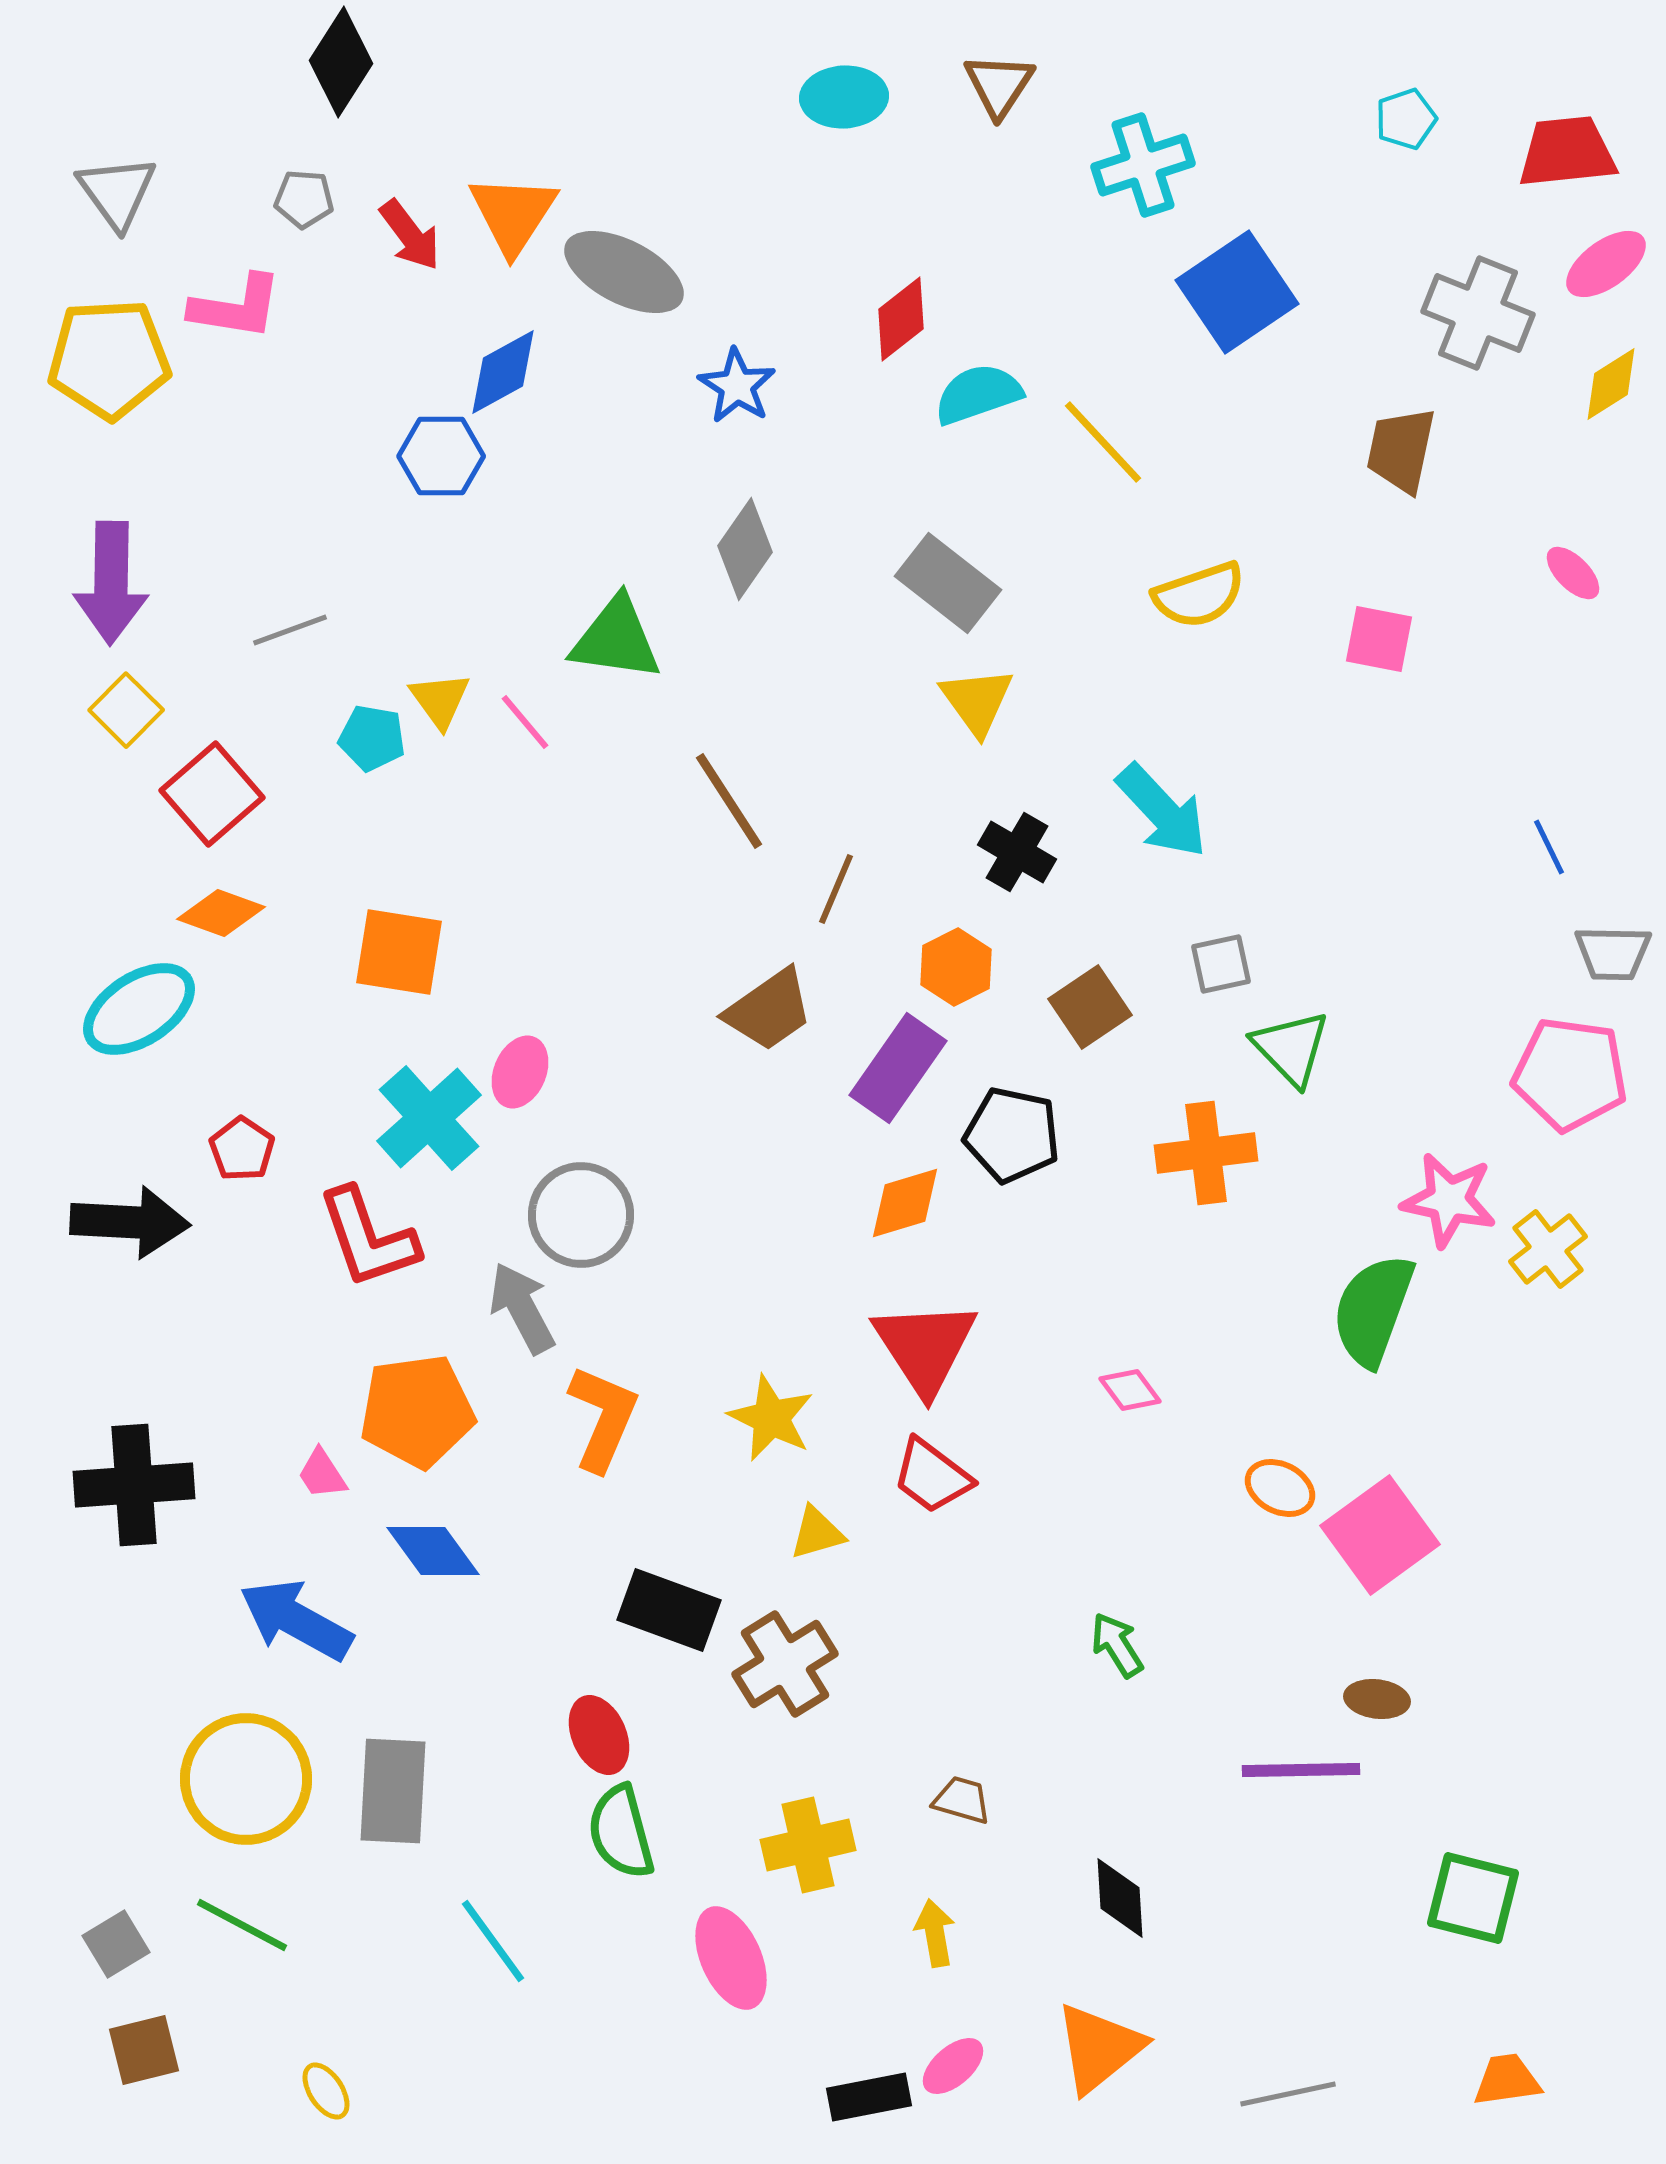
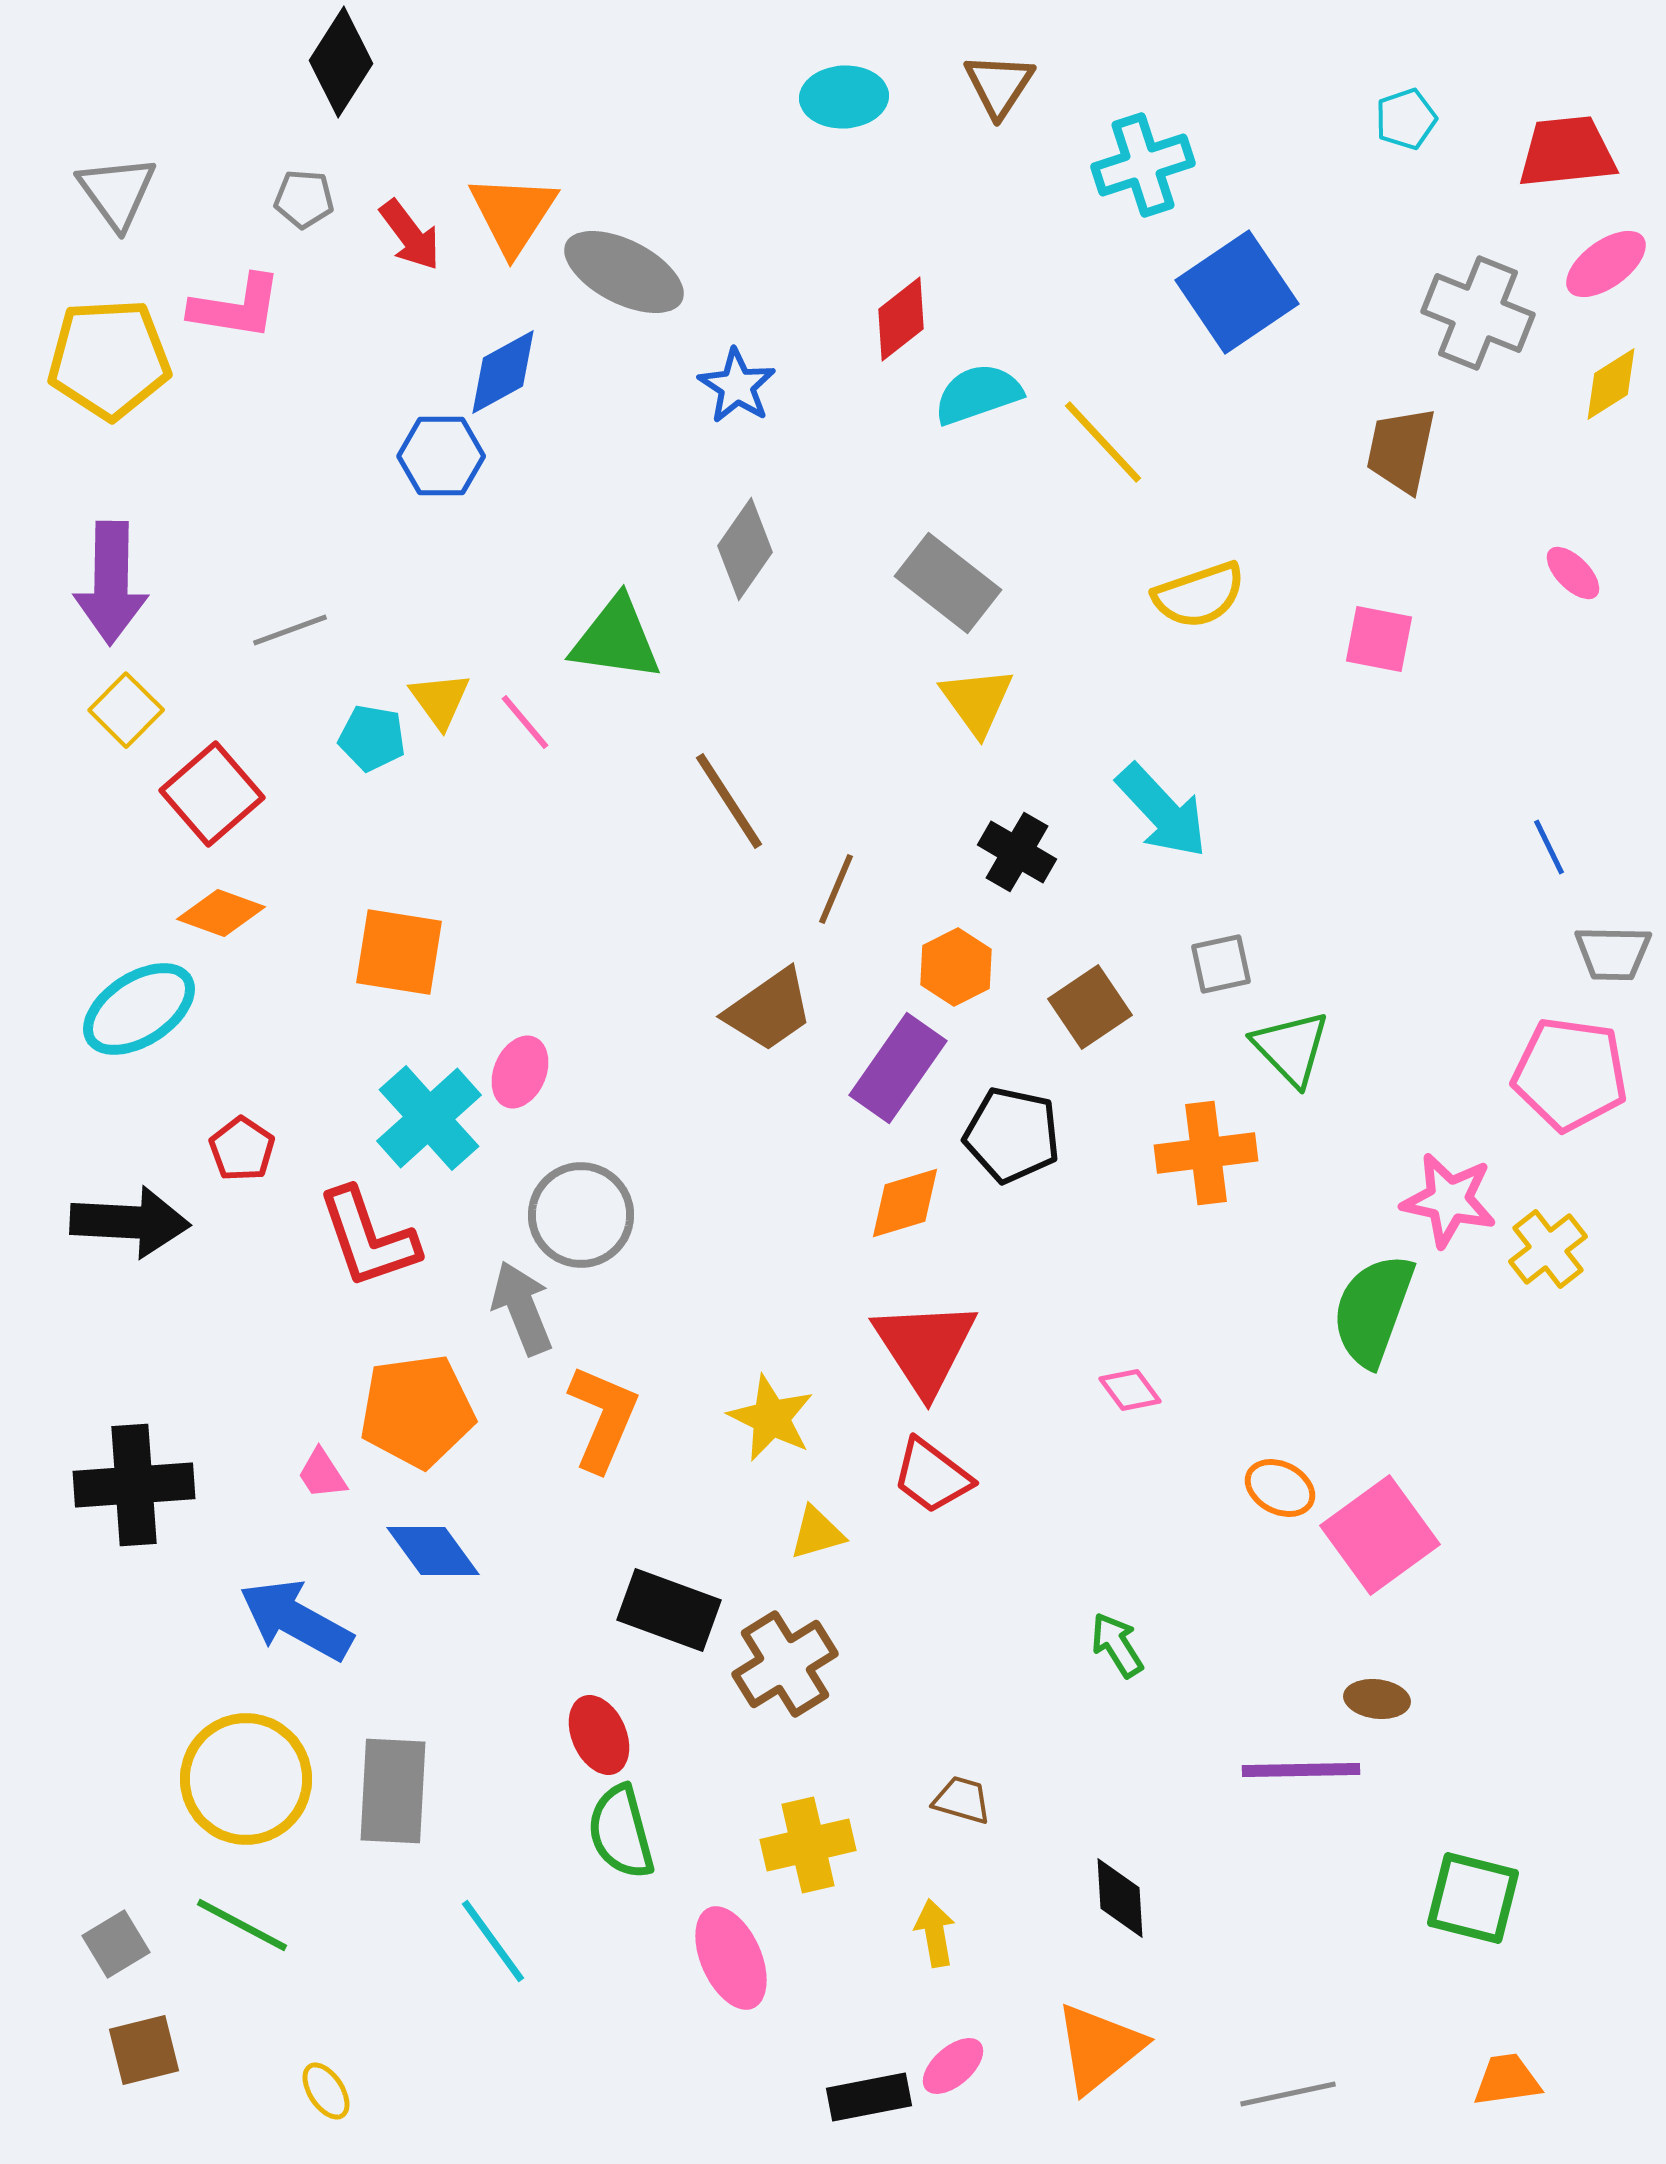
gray arrow at (522, 1308): rotated 6 degrees clockwise
